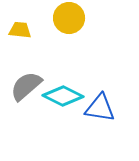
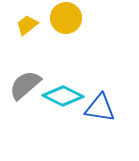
yellow circle: moved 3 px left
yellow trapezoid: moved 7 px right, 5 px up; rotated 45 degrees counterclockwise
gray semicircle: moved 1 px left, 1 px up
